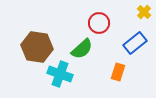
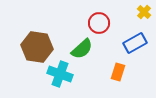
blue rectangle: rotated 10 degrees clockwise
